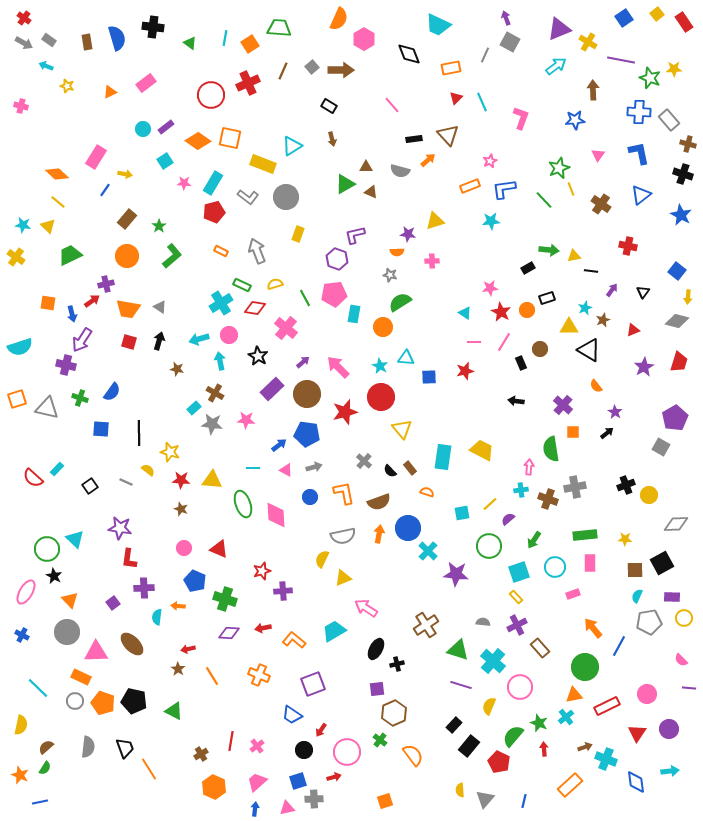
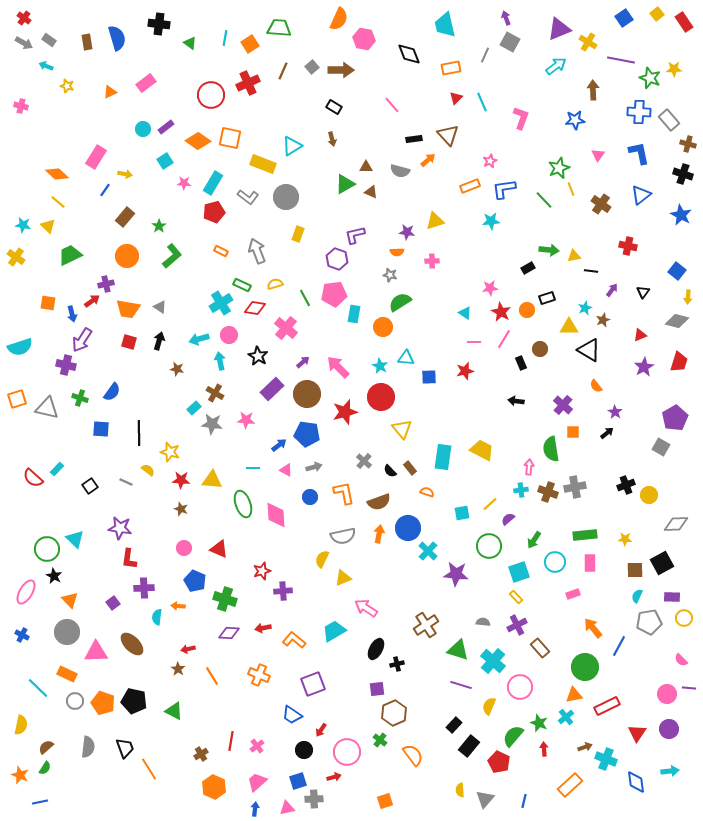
cyan trapezoid at (438, 25): moved 7 px right; rotated 52 degrees clockwise
black cross at (153, 27): moved 6 px right, 3 px up
pink hexagon at (364, 39): rotated 20 degrees counterclockwise
black rectangle at (329, 106): moved 5 px right, 1 px down
brown rectangle at (127, 219): moved 2 px left, 2 px up
purple star at (408, 234): moved 1 px left, 2 px up
red triangle at (633, 330): moved 7 px right, 5 px down
pink line at (504, 342): moved 3 px up
brown cross at (548, 499): moved 7 px up
cyan circle at (555, 567): moved 5 px up
orange rectangle at (81, 677): moved 14 px left, 3 px up
pink circle at (647, 694): moved 20 px right
